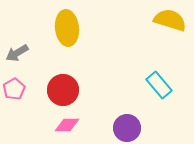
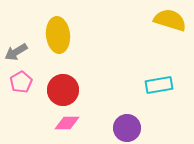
yellow ellipse: moved 9 px left, 7 px down
gray arrow: moved 1 px left, 1 px up
cyan rectangle: rotated 60 degrees counterclockwise
pink pentagon: moved 7 px right, 7 px up
pink diamond: moved 2 px up
